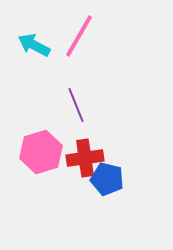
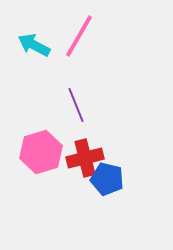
red cross: rotated 6 degrees counterclockwise
